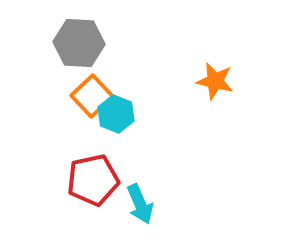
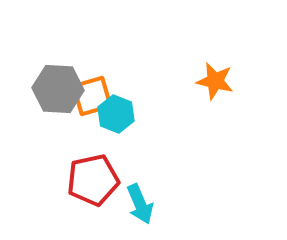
gray hexagon: moved 21 px left, 46 px down
orange square: rotated 27 degrees clockwise
